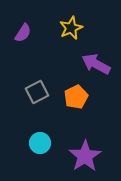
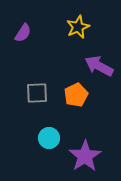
yellow star: moved 7 px right, 1 px up
purple arrow: moved 3 px right, 2 px down
gray square: moved 1 px down; rotated 25 degrees clockwise
orange pentagon: moved 2 px up
cyan circle: moved 9 px right, 5 px up
